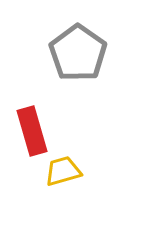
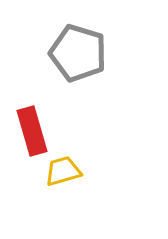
gray pentagon: rotated 18 degrees counterclockwise
